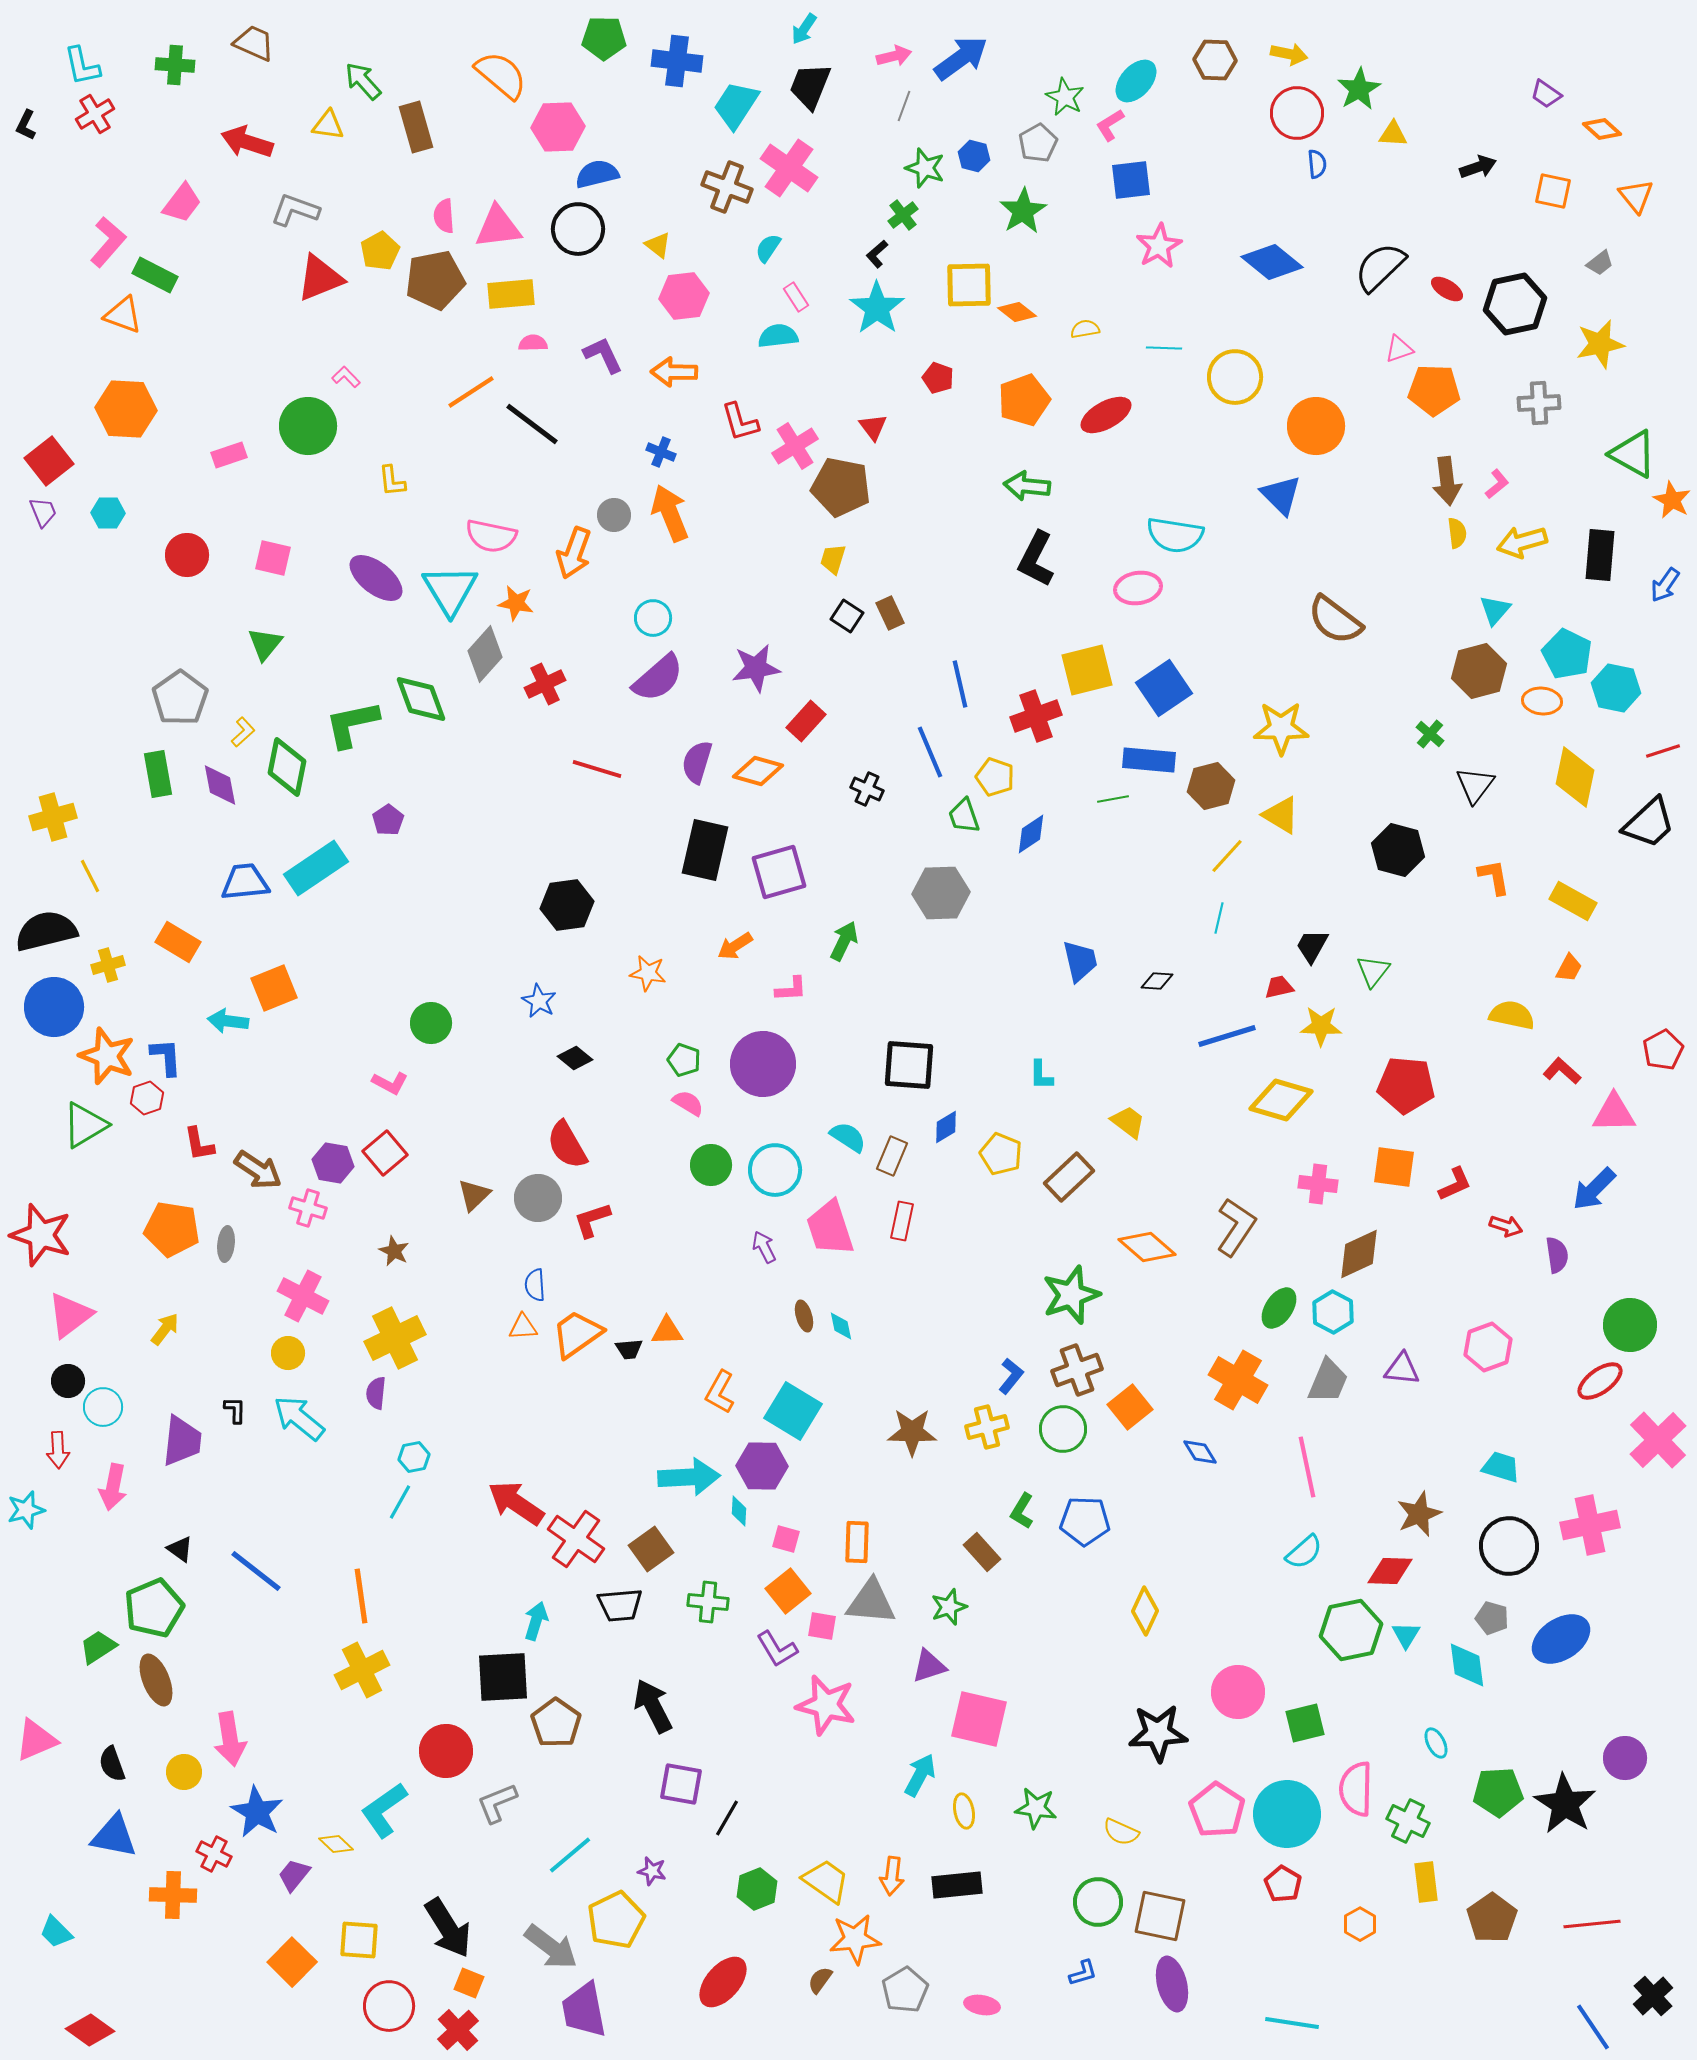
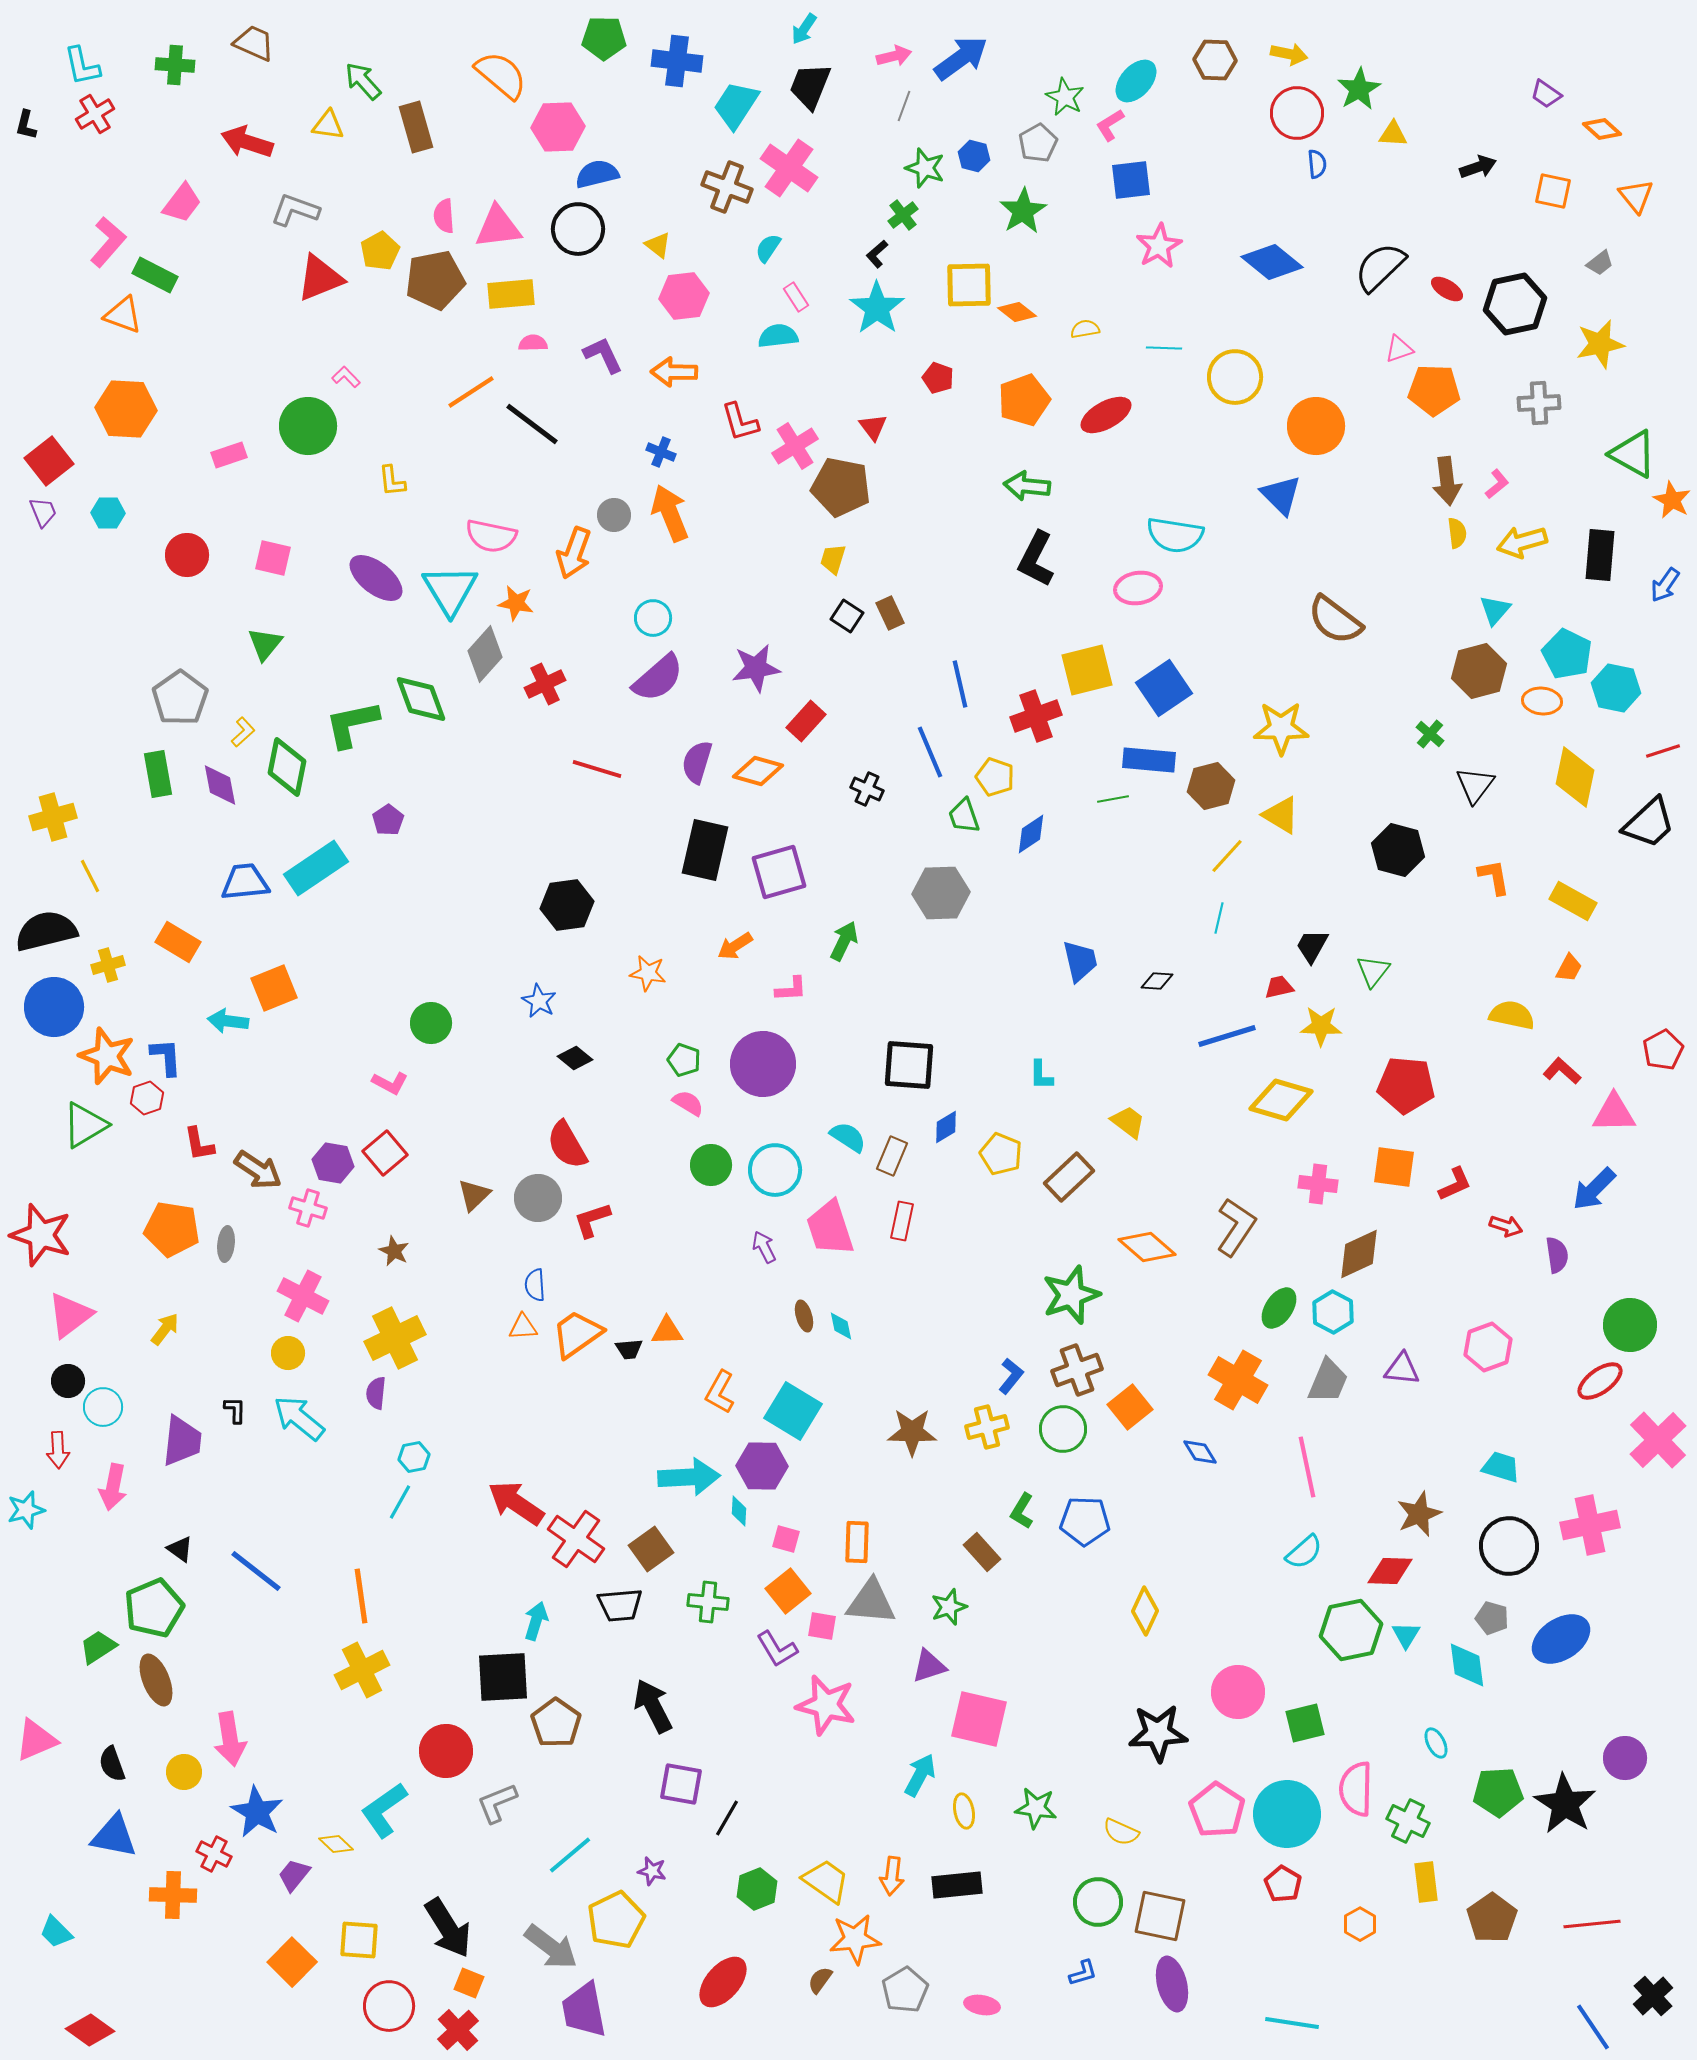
black L-shape at (26, 125): rotated 12 degrees counterclockwise
